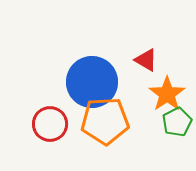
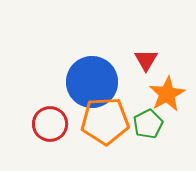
red triangle: rotated 30 degrees clockwise
orange star: rotated 6 degrees clockwise
green pentagon: moved 29 px left, 2 px down
